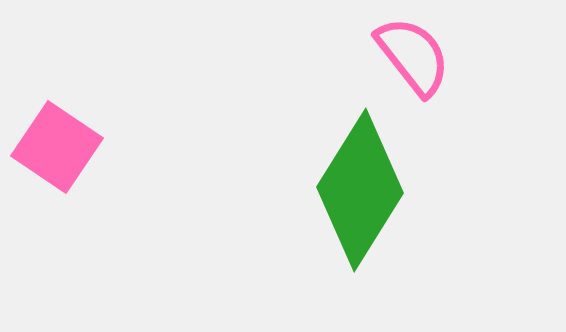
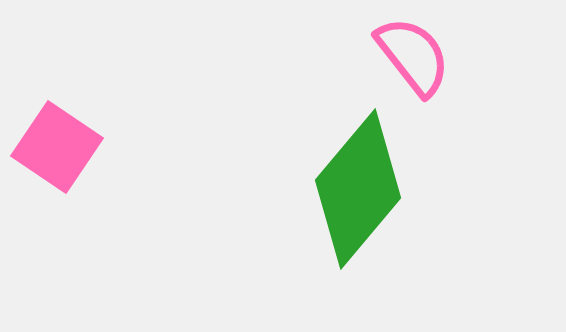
green diamond: moved 2 px left, 1 px up; rotated 8 degrees clockwise
